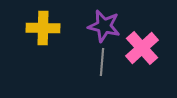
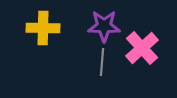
purple star: rotated 12 degrees counterclockwise
